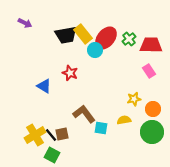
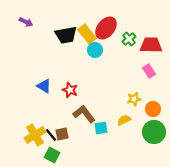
purple arrow: moved 1 px right, 1 px up
yellow rectangle: moved 4 px right
red ellipse: moved 10 px up
red star: moved 17 px down
yellow semicircle: rotated 16 degrees counterclockwise
cyan square: rotated 16 degrees counterclockwise
green circle: moved 2 px right
